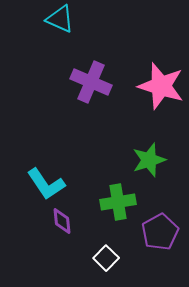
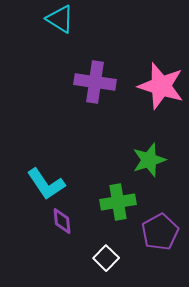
cyan triangle: rotated 8 degrees clockwise
purple cross: moved 4 px right; rotated 15 degrees counterclockwise
